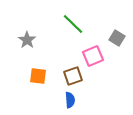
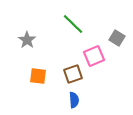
pink square: moved 1 px right
brown square: moved 2 px up
blue semicircle: moved 4 px right
